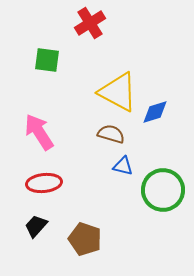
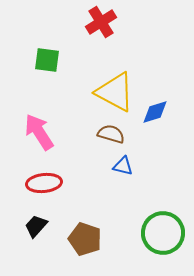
red cross: moved 11 px right, 1 px up
yellow triangle: moved 3 px left
green circle: moved 43 px down
